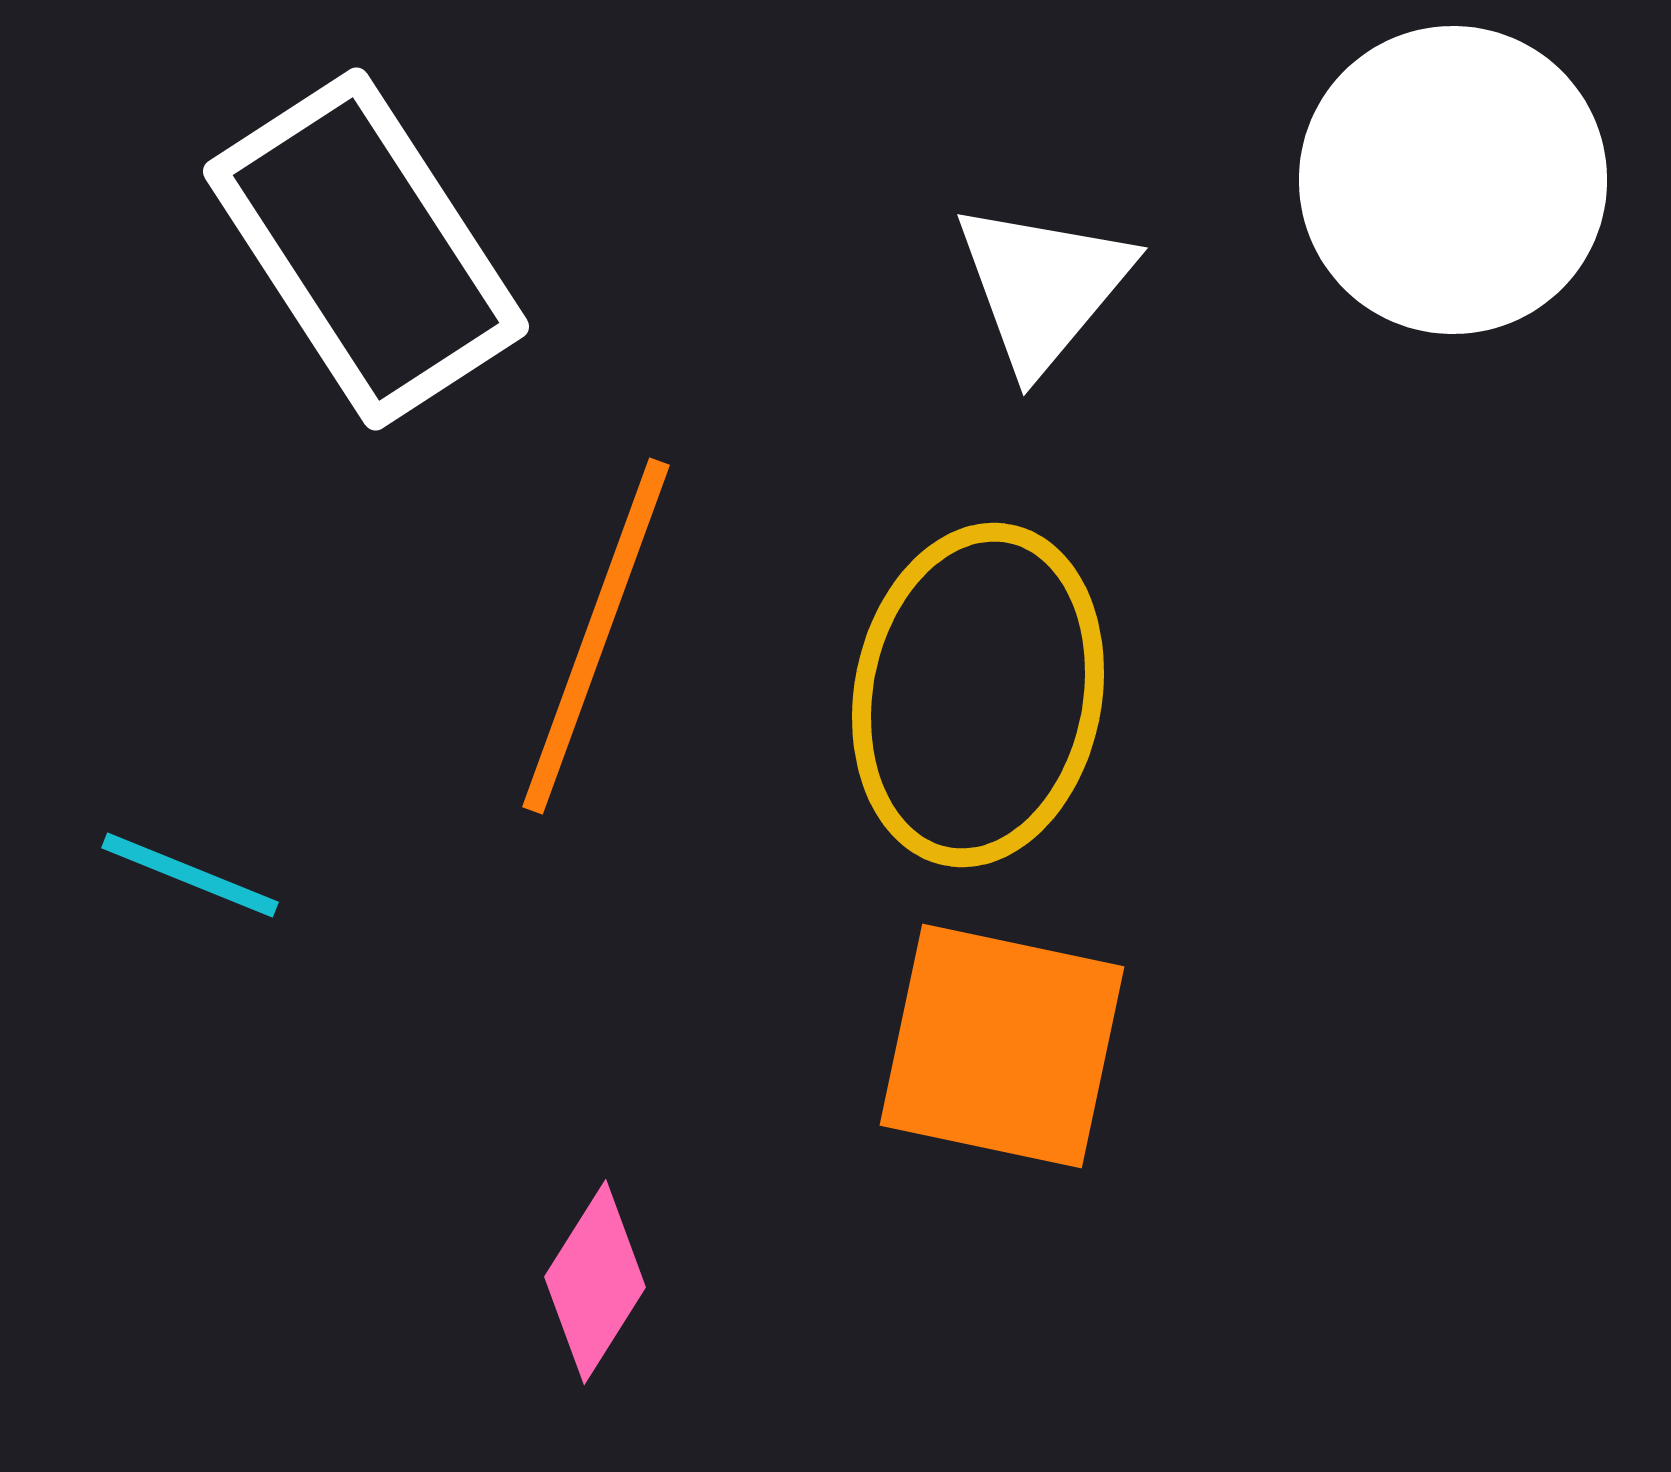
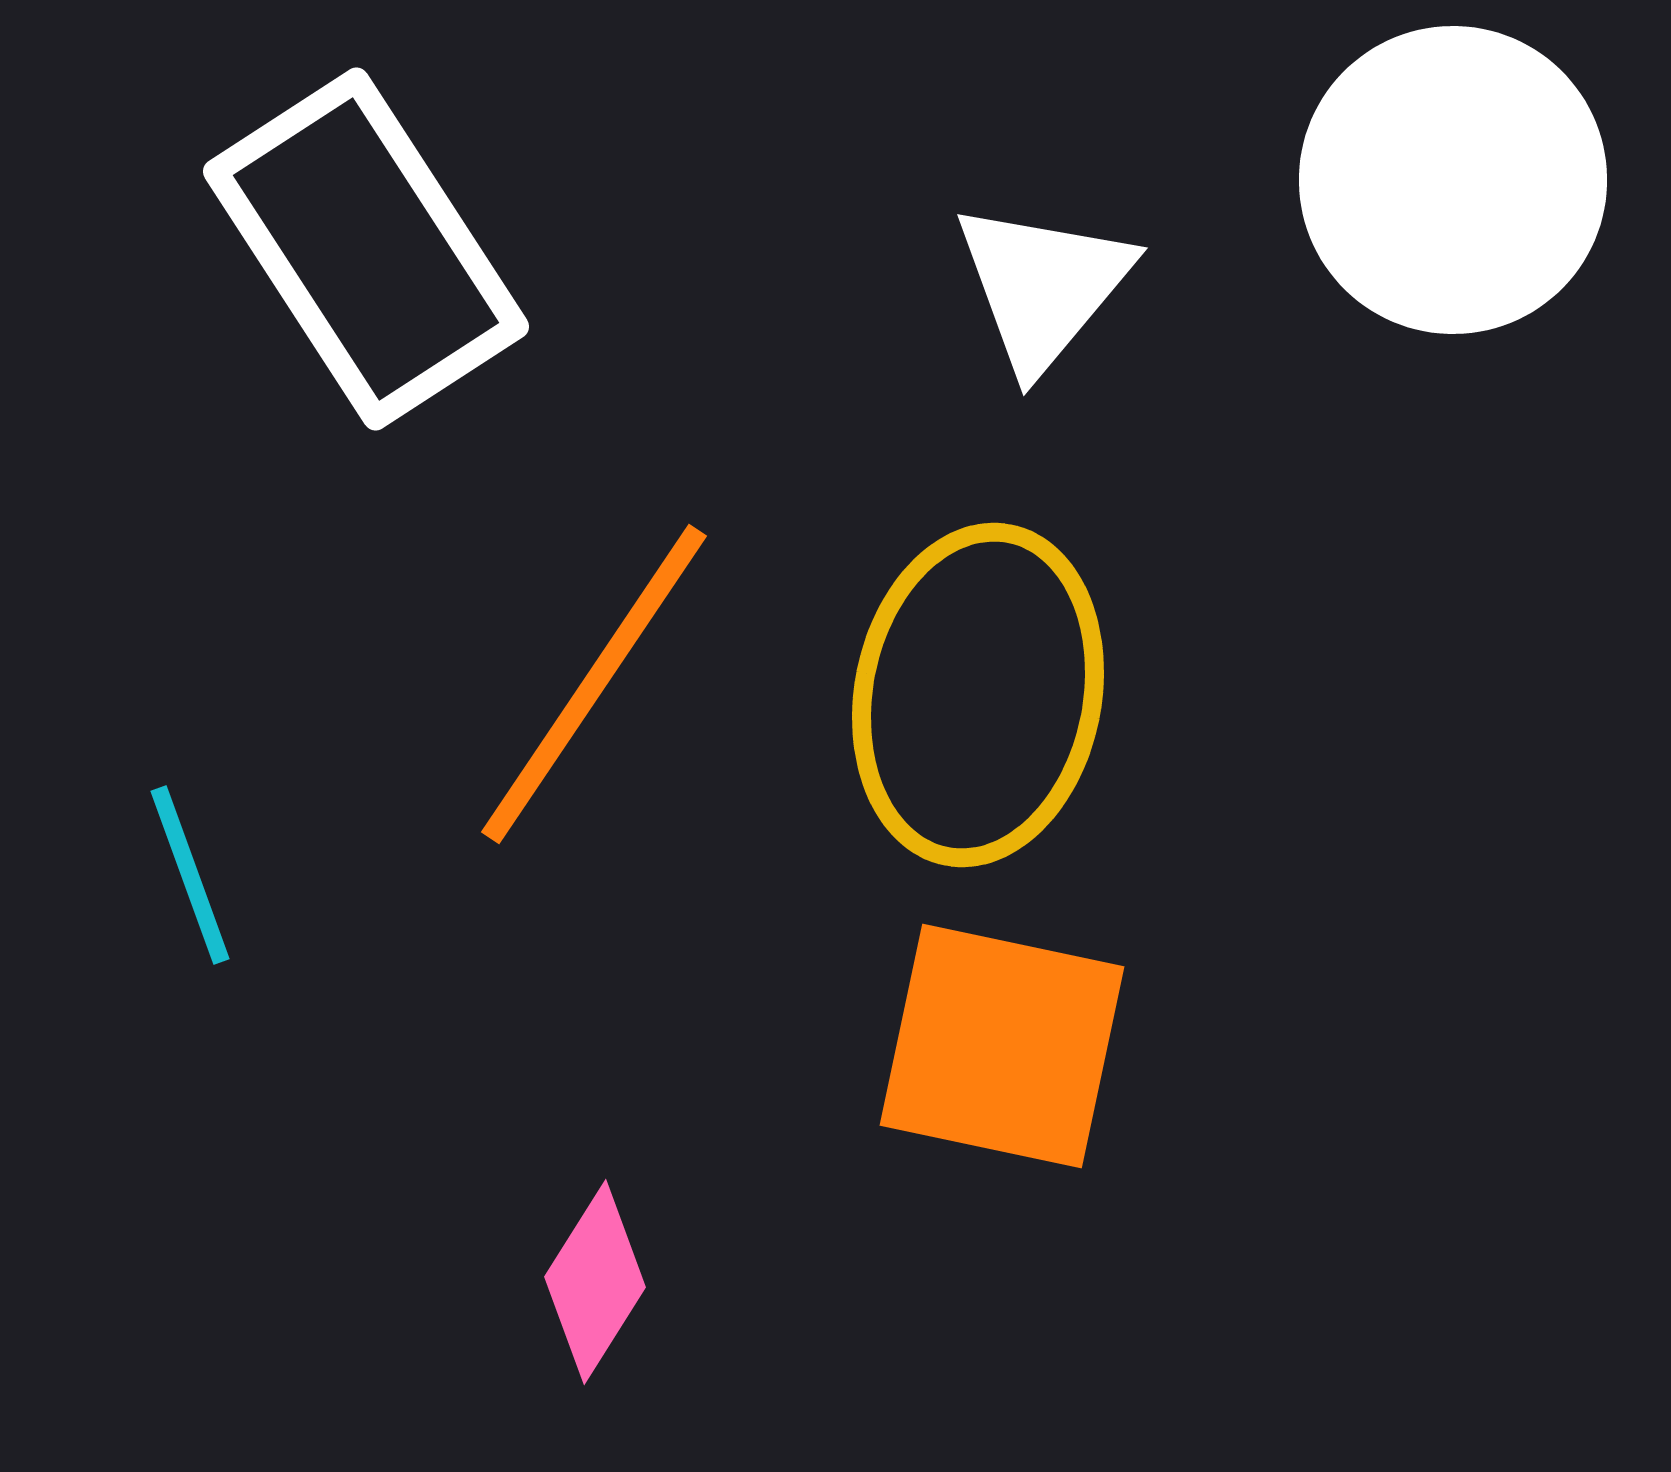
orange line: moved 2 px left, 48 px down; rotated 14 degrees clockwise
cyan line: rotated 48 degrees clockwise
